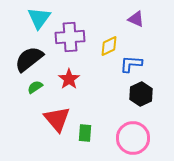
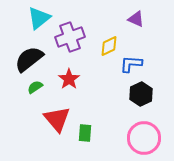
cyan triangle: rotated 15 degrees clockwise
purple cross: rotated 16 degrees counterclockwise
pink circle: moved 11 px right
